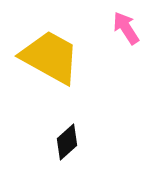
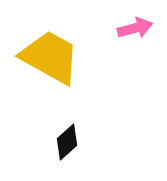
pink arrow: moved 9 px right; rotated 108 degrees clockwise
